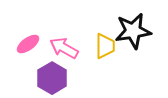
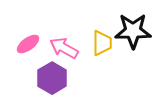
black star: rotated 9 degrees clockwise
yellow trapezoid: moved 3 px left, 3 px up
